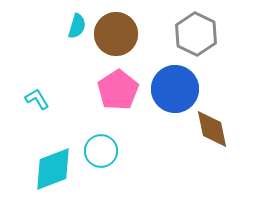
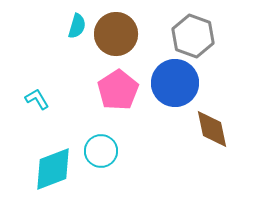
gray hexagon: moved 3 px left, 2 px down; rotated 6 degrees counterclockwise
blue circle: moved 6 px up
